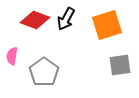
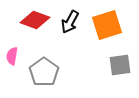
black arrow: moved 4 px right, 3 px down
